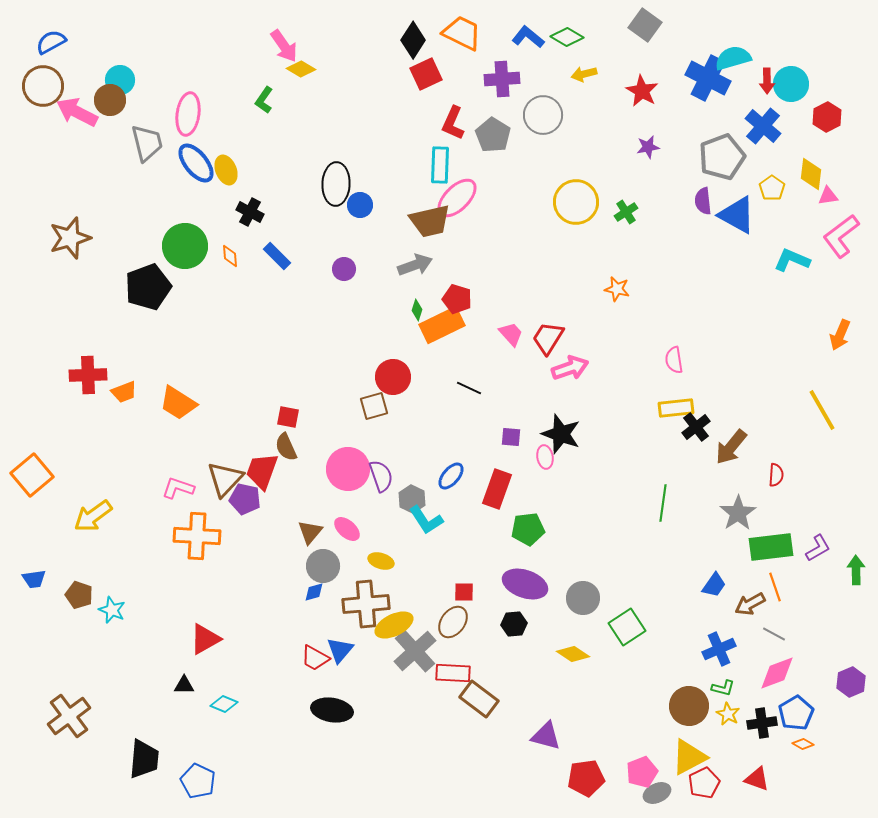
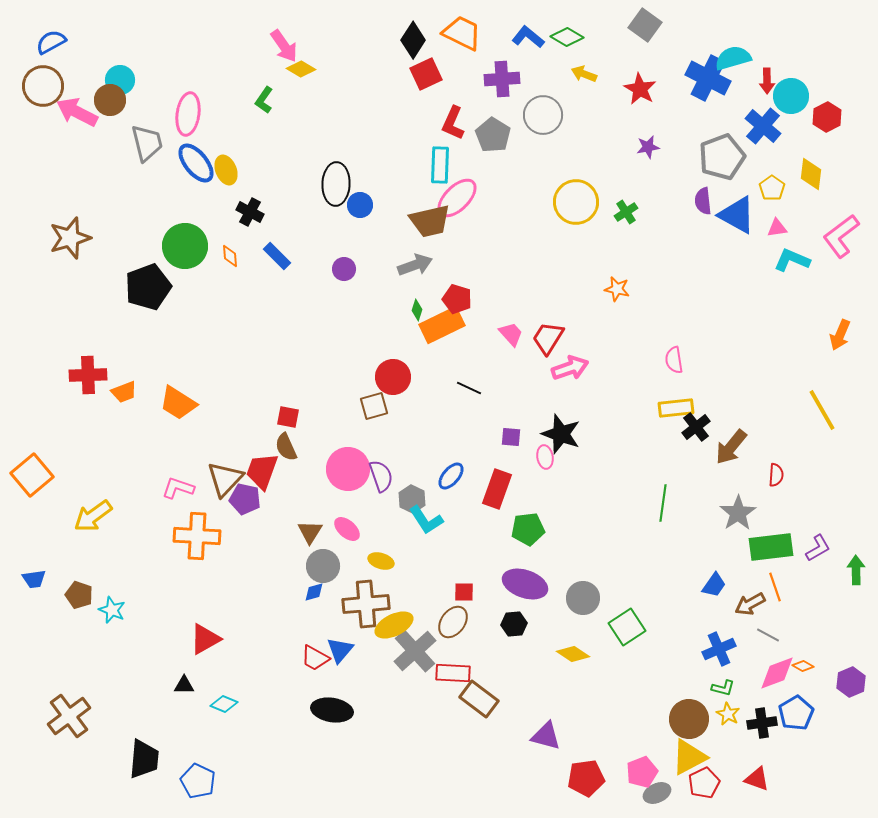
yellow arrow at (584, 74): rotated 35 degrees clockwise
cyan circle at (791, 84): moved 12 px down
red star at (642, 91): moved 2 px left, 2 px up
pink triangle at (828, 196): moved 51 px left, 32 px down
brown triangle at (310, 532): rotated 8 degrees counterclockwise
gray line at (774, 634): moved 6 px left, 1 px down
brown circle at (689, 706): moved 13 px down
orange diamond at (803, 744): moved 78 px up
